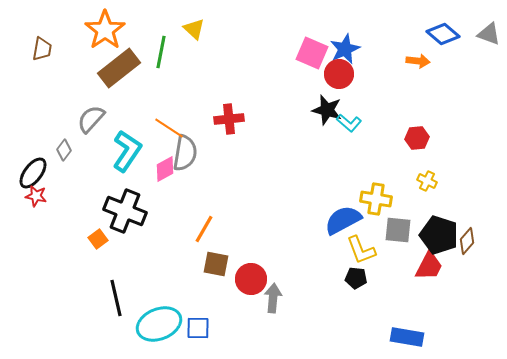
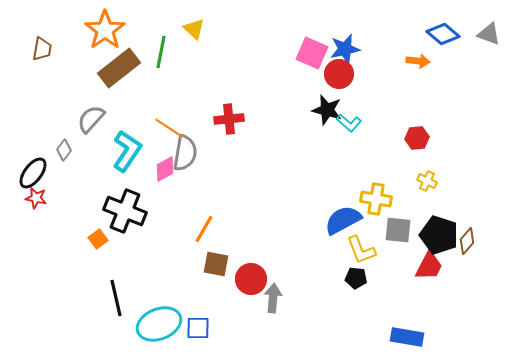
blue star at (345, 49): rotated 12 degrees clockwise
red star at (36, 196): moved 2 px down
